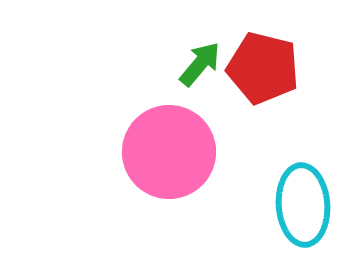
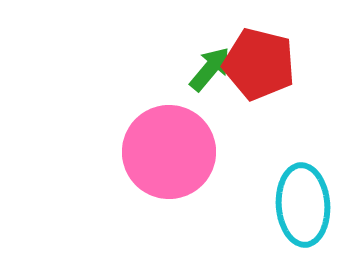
green arrow: moved 10 px right, 5 px down
red pentagon: moved 4 px left, 4 px up
